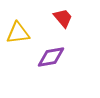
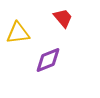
purple diamond: moved 3 px left, 3 px down; rotated 12 degrees counterclockwise
